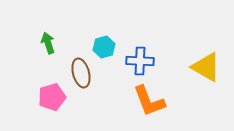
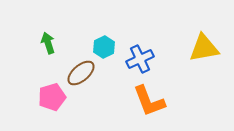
cyan hexagon: rotated 10 degrees counterclockwise
blue cross: moved 2 px up; rotated 28 degrees counterclockwise
yellow triangle: moved 2 px left, 19 px up; rotated 40 degrees counterclockwise
brown ellipse: rotated 64 degrees clockwise
